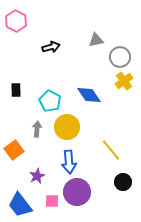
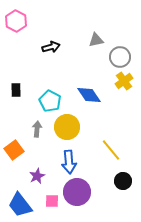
black circle: moved 1 px up
